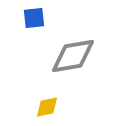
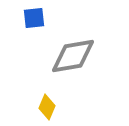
yellow diamond: rotated 55 degrees counterclockwise
